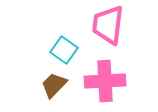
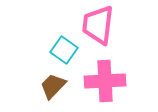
pink trapezoid: moved 10 px left
brown trapezoid: moved 1 px left, 1 px down
